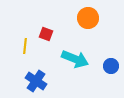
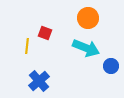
red square: moved 1 px left, 1 px up
yellow line: moved 2 px right
cyan arrow: moved 11 px right, 11 px up
blue cross: moved 3 px right; rotated 15 degrees clockwise
